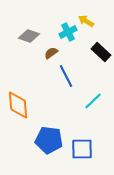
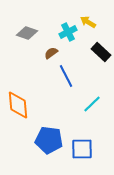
yellow arrow: moved 2 px right, 1 px down
gray diamond: moved 2 px left, 3 px up
cyan line: moved 1 px left, 3 px down
